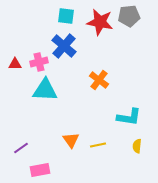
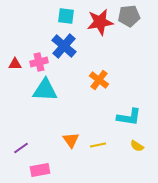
red star: rotated 20 degrees counterclockwise
yellow semicircle: rotated 64 degrees counterclockwise
